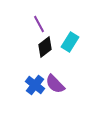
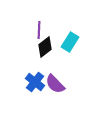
purple line: moved 6 px down; rotated 30 degrees clockwise
blue cross: moved 3 px up
